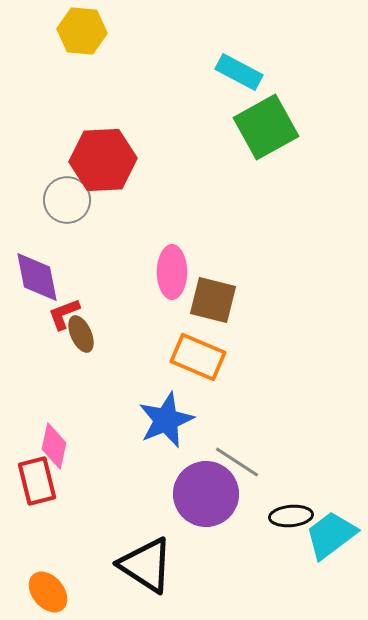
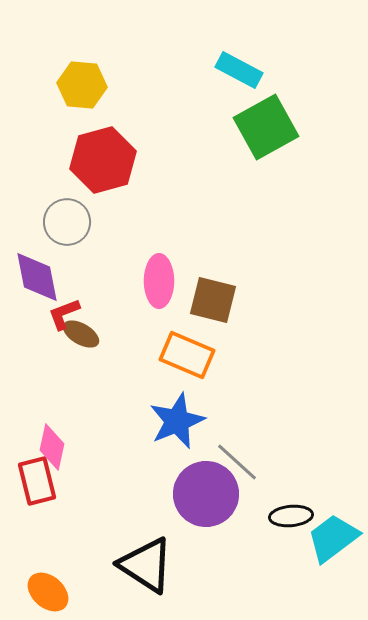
yellow hexagon: moved 54 px down
cyan rectangle: moved 2 px up
red hexagon: rotated 12 degrees counterclockwise
gray circle: moved 22 px down
pink ellipse: moved 13 px left, 9 px down
brown ellipse: rotated 36 degrees counterclockwise
orange rectangle: moved 11 px left, 2 px up
blue star: moved 11 px right, 1 px down
pink diamond: moved 2 px left, 1 px down
gray line: rotated 9 degrees clockwise
cyan trapezoid: moved 2 px right, 3 px down
orange ellipse: rotated 9 degrees counterclockwise
